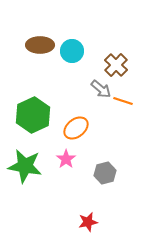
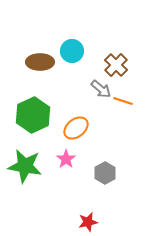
brown ellipse: moved 17 px down
gray hexagon: rotated 15 degrees counterclockwise
